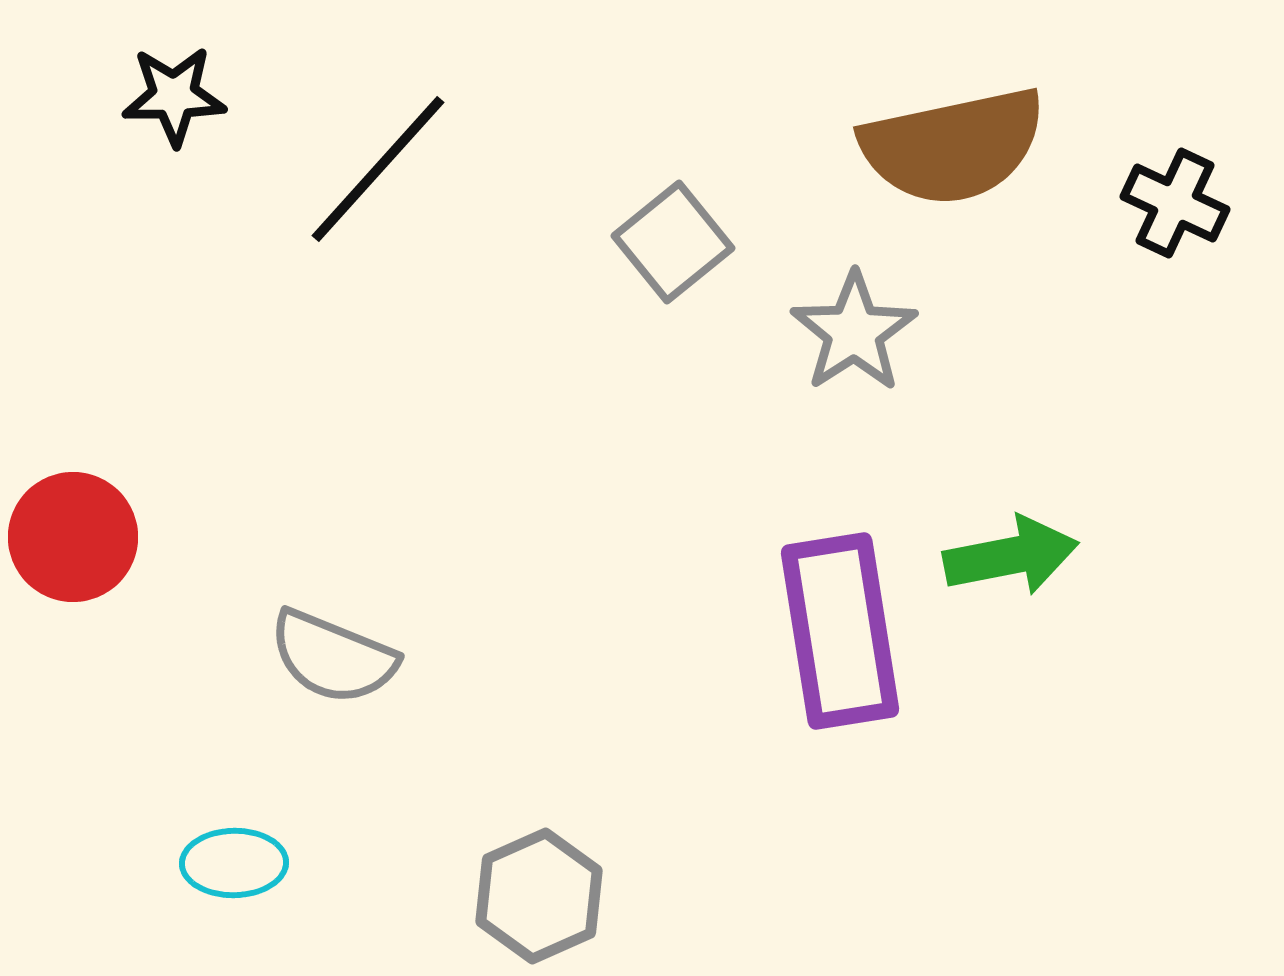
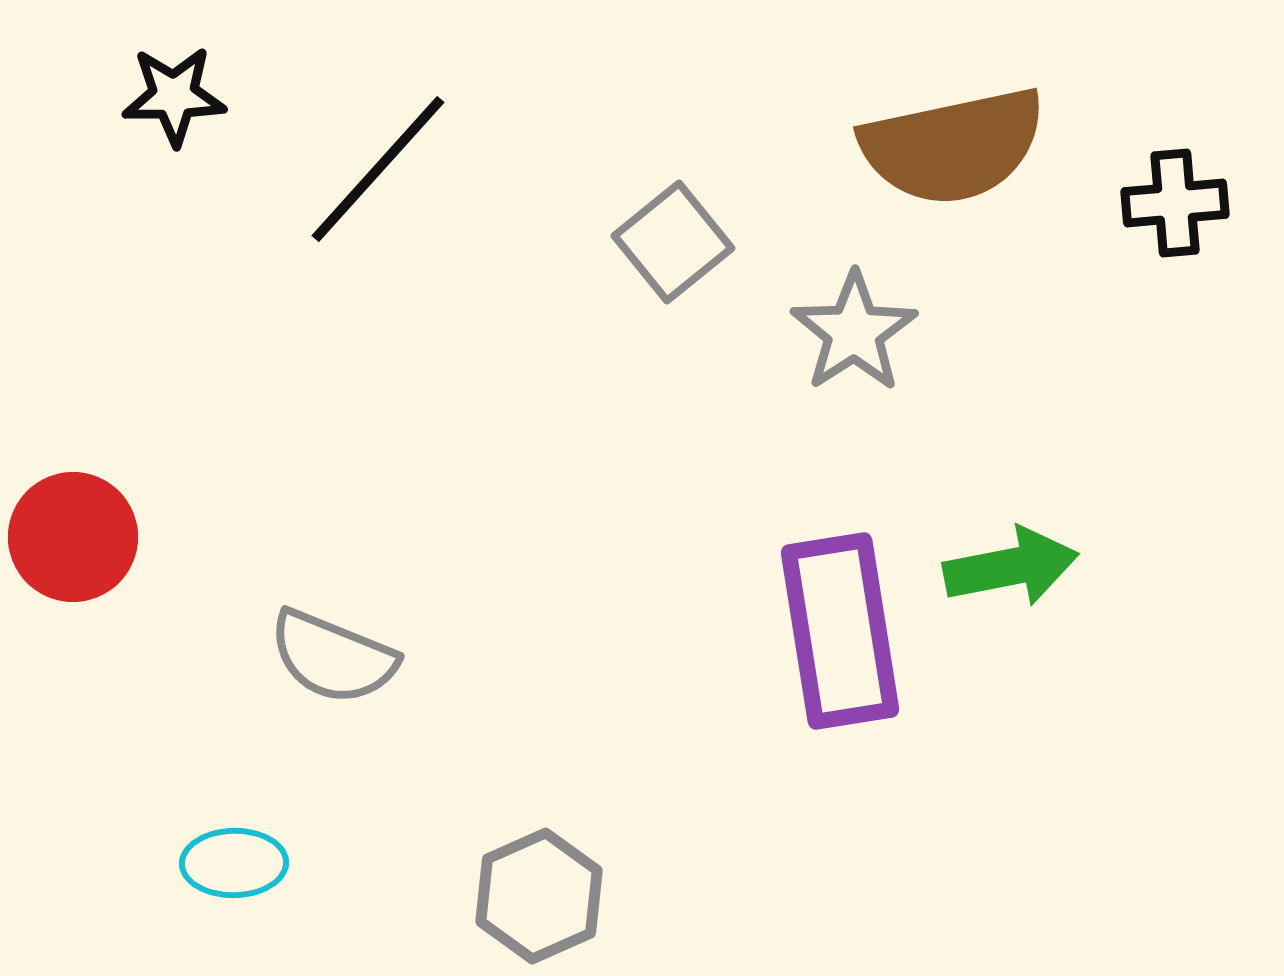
black cross: rotated 30 degrees counterclockwise
green arrow: moved 11 px down
